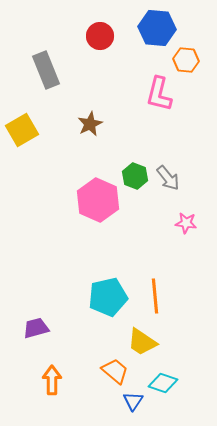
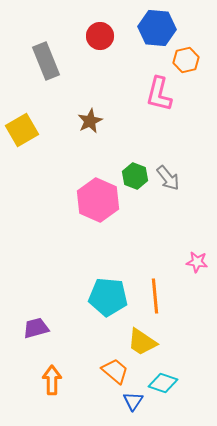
orange hexagon: rotated 20 degrees counterclockwise
gray rectangle: moved 9 px up
brown star: moved 3 px up
pink star: moved 11 px right, 39 px down
cyan pentagon: rotated 18 degrees clockwise
